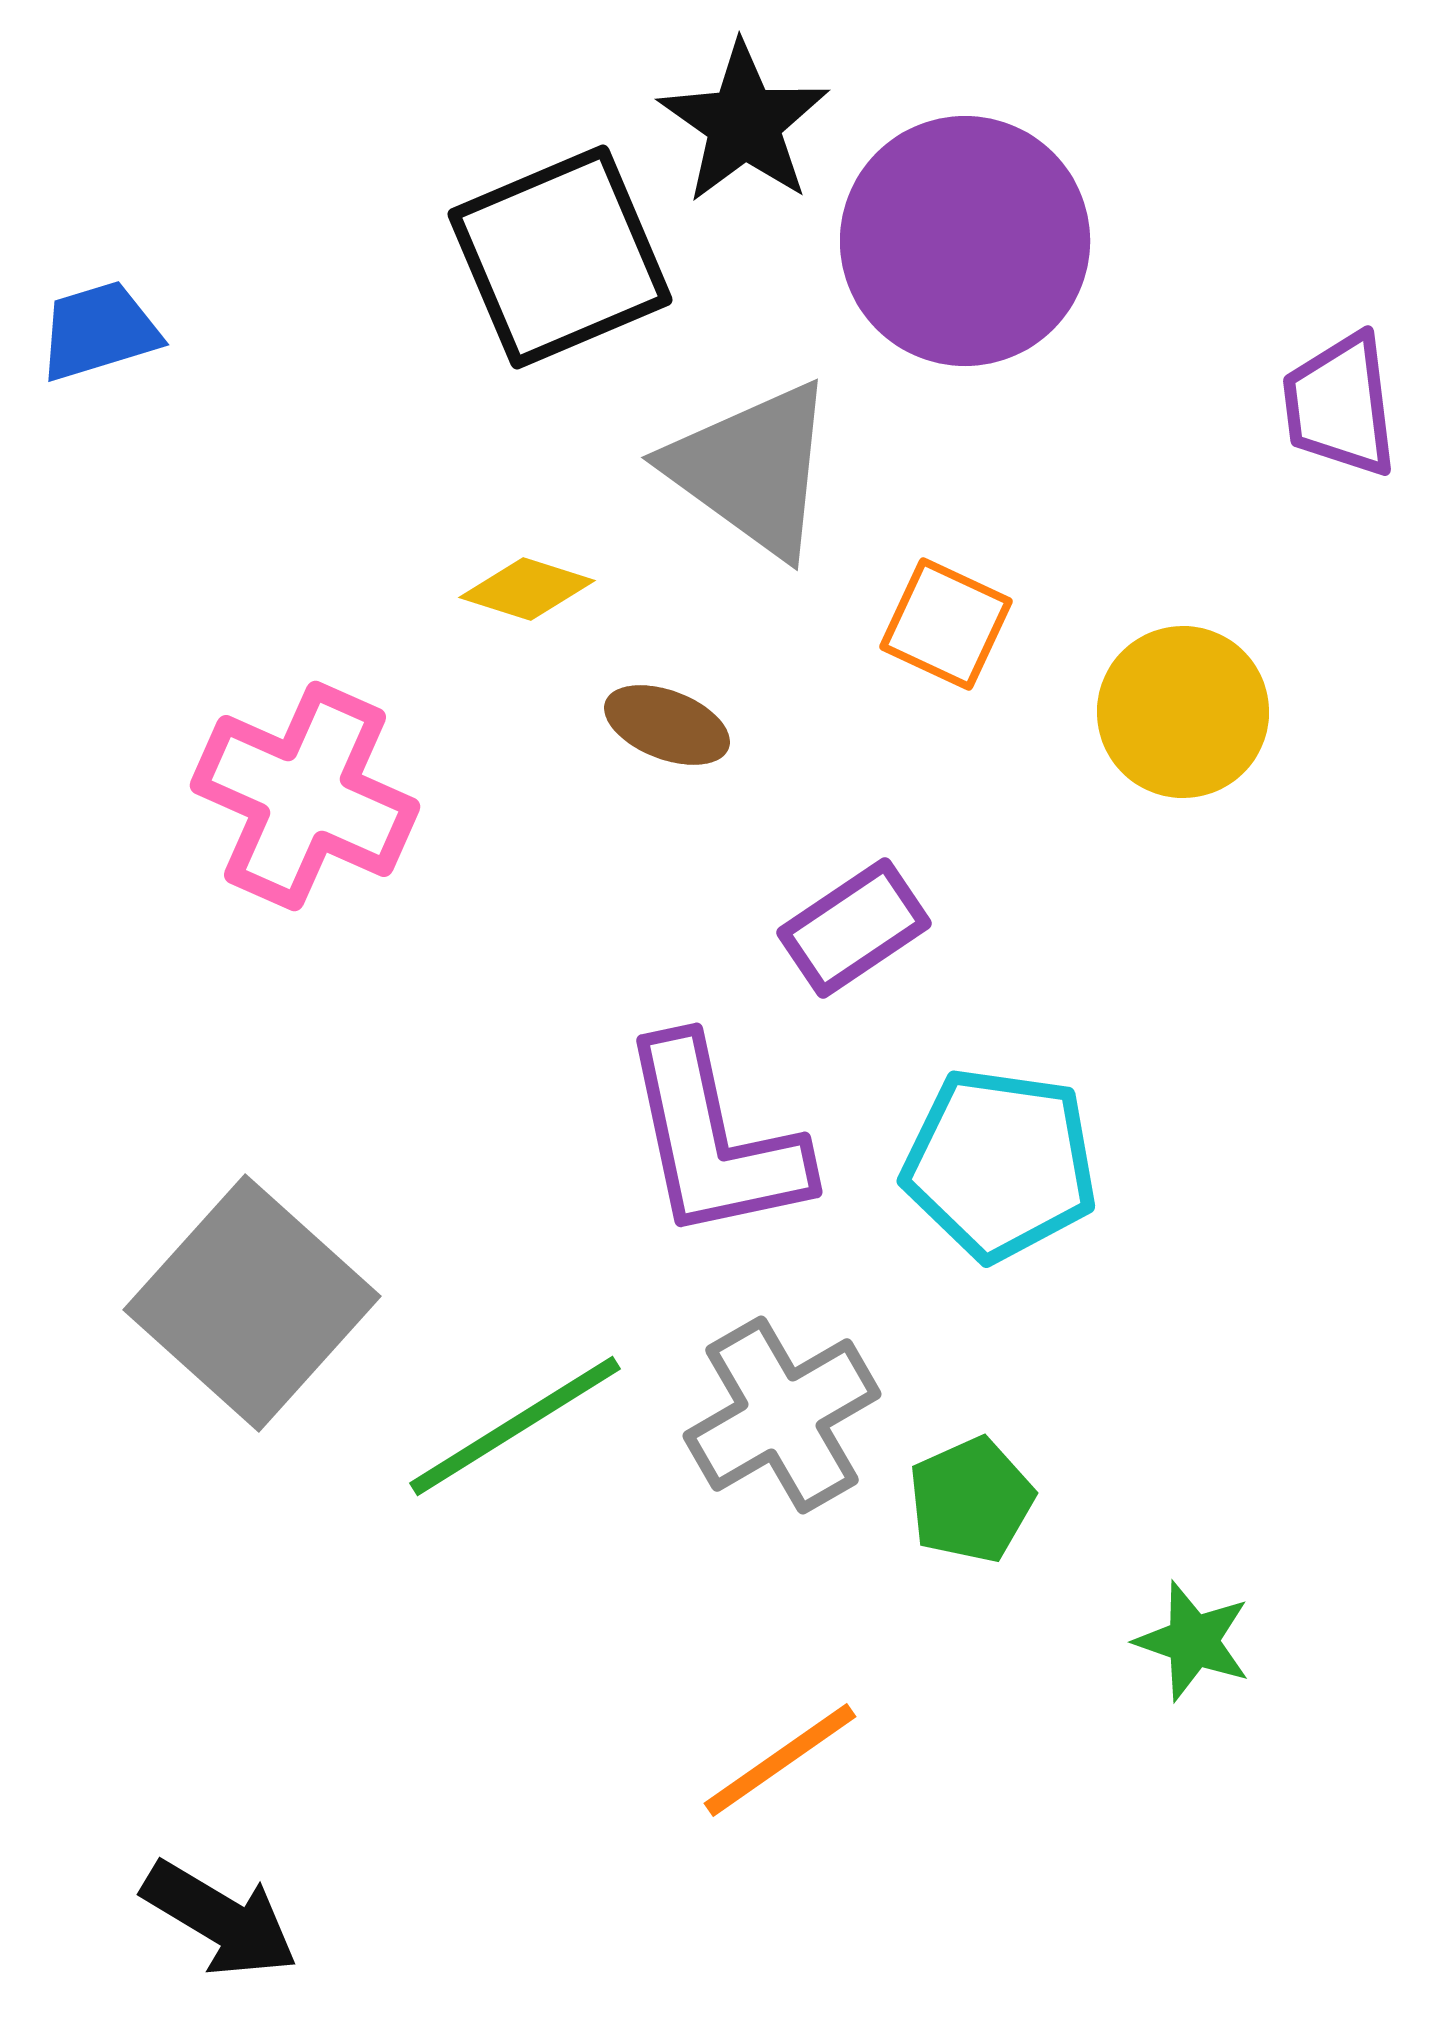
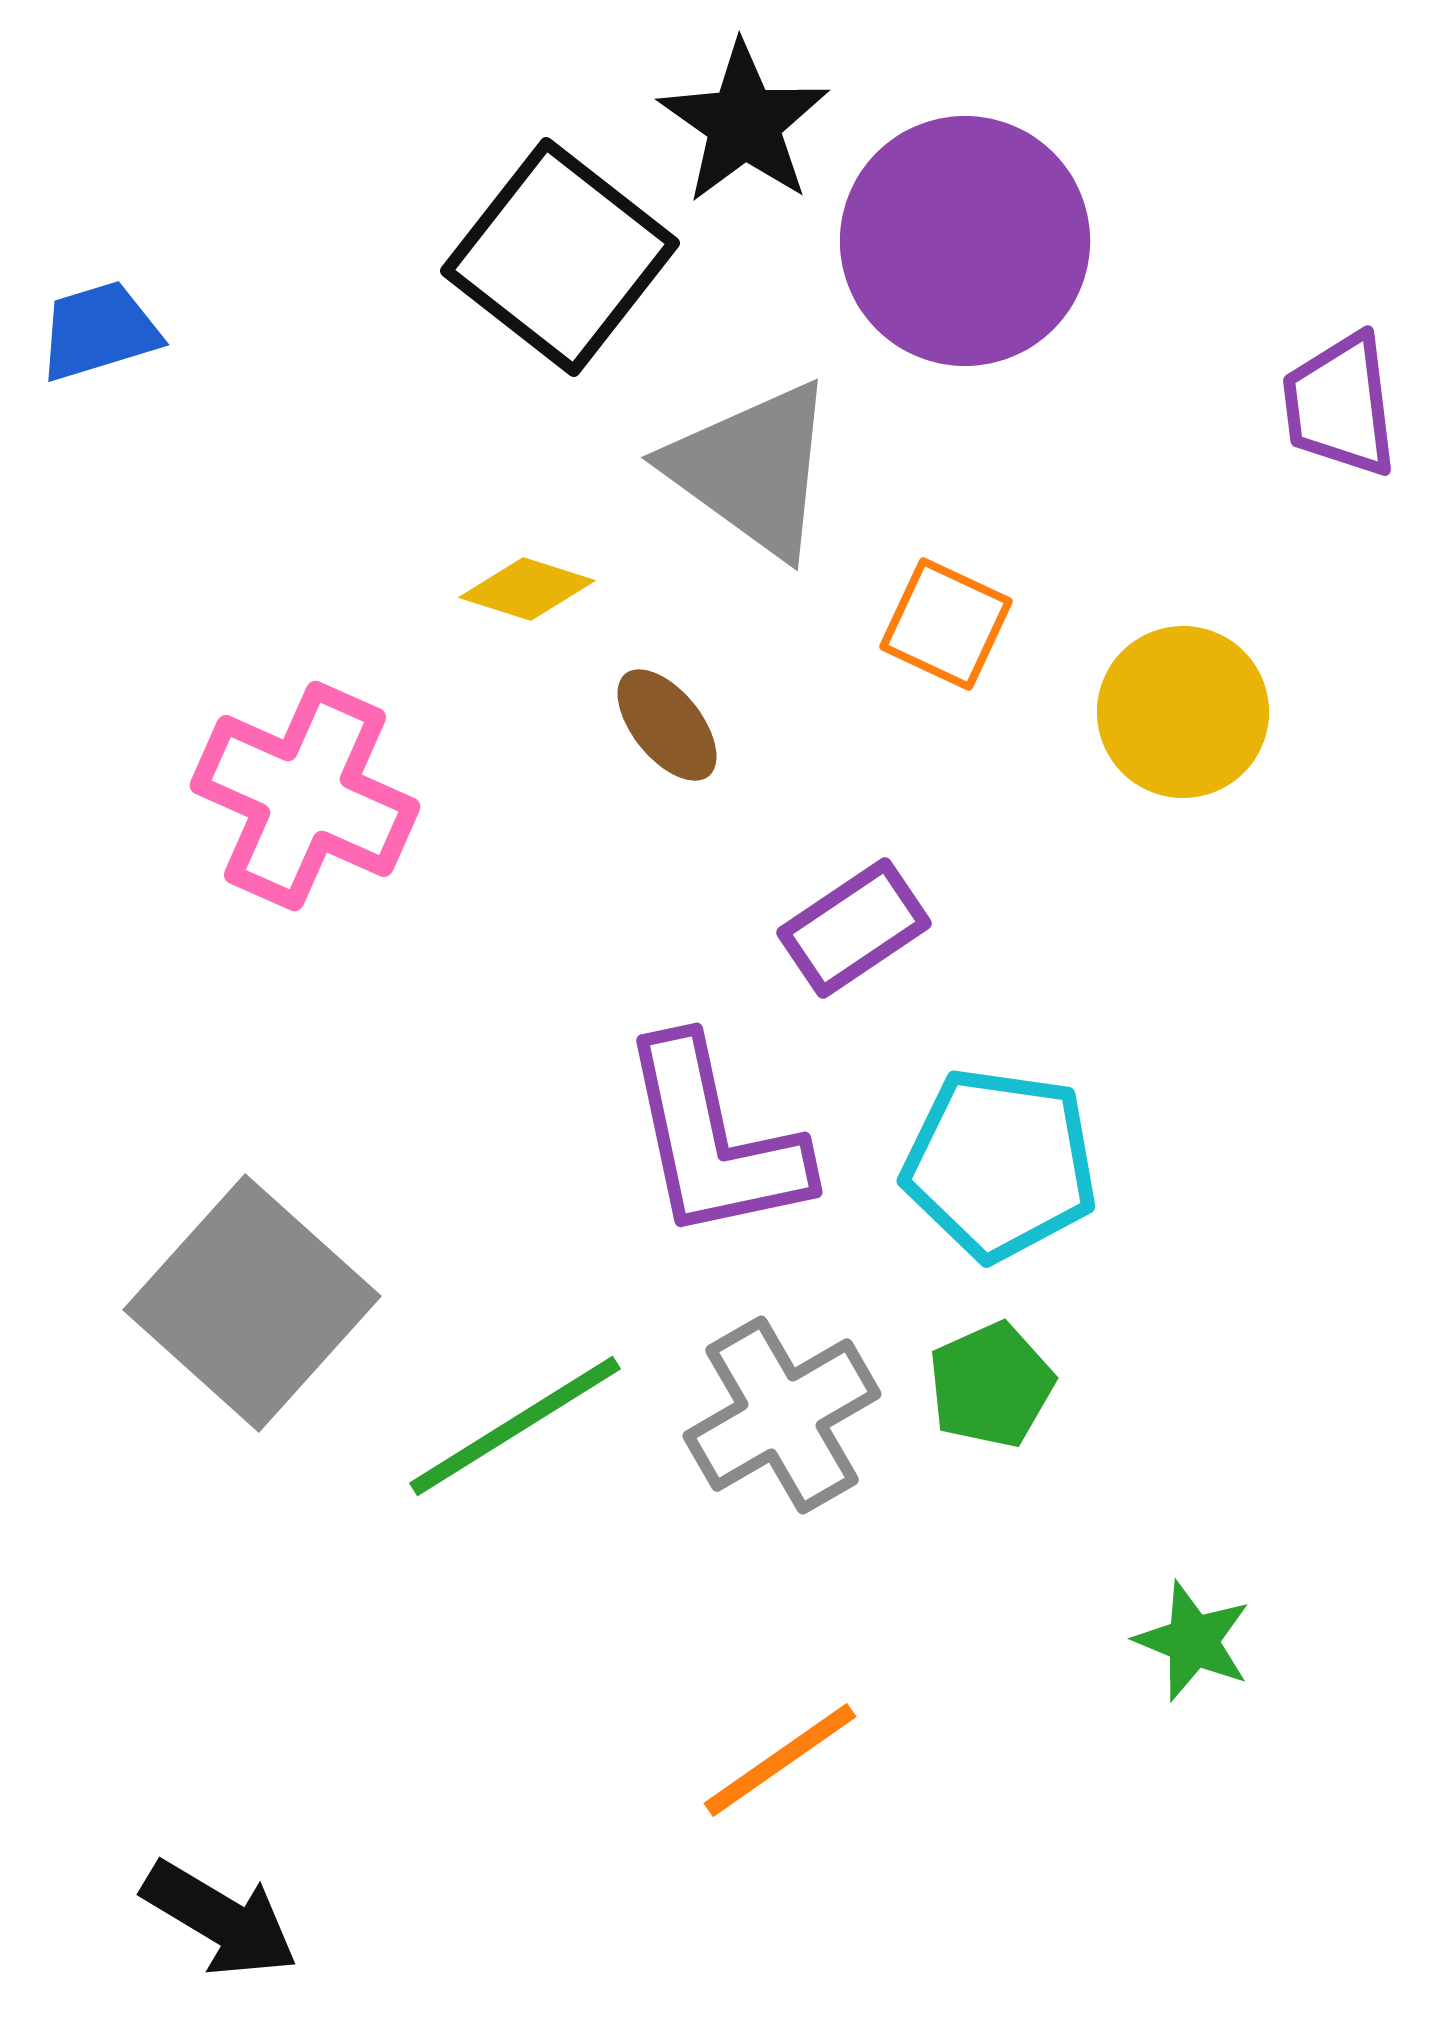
black square: rotated 29 degrees counterclockwise
brown ellipse: rotated 30 degrees clockwise
green pentagon: moved 20 px right, 115 px up
green star: rotated 3 degrees clockwise
